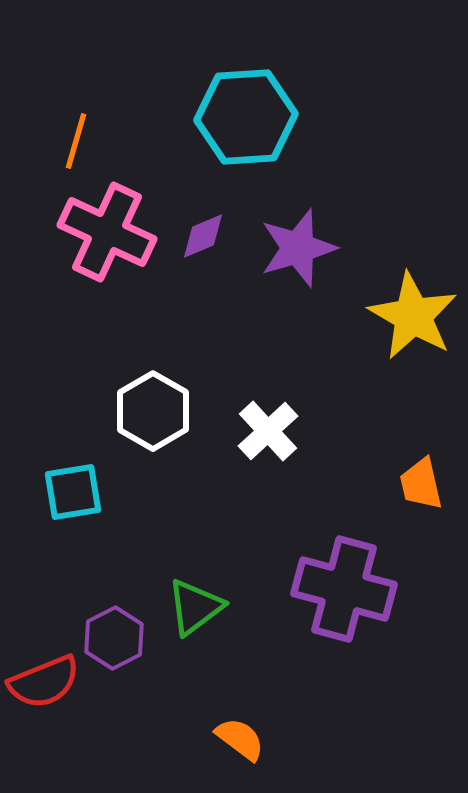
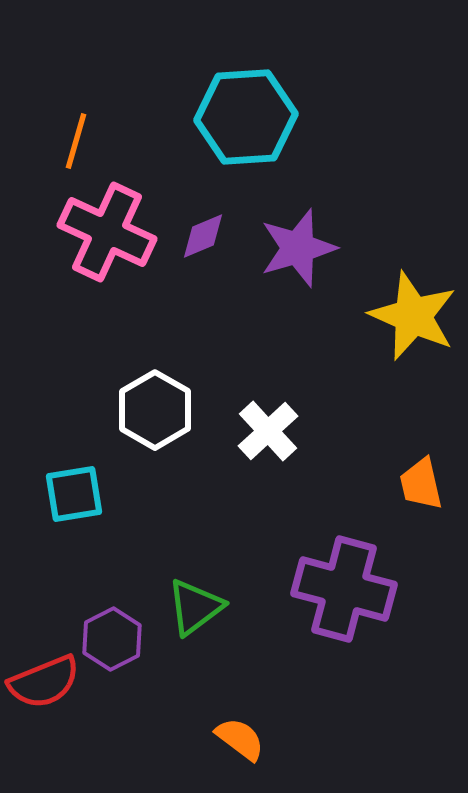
yellow star: rotated 6 degrees counterclockwise
white hexagon: moved 2 px right, 1 px up
cyan square: moved 1 px right, 2 px down
purple hexagon: moved 2 px left, 1 px down
